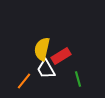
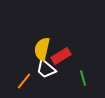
white trapezoid: rotated 20 degrees counterclockwise
green line: moved 5 px right, 1 px up
